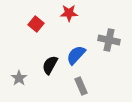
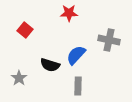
red square: moved 11 px left, 6 px down
black semicircle: rotated 102 degrees counterclockwise
gray rectangle: moved 3 px left; rotated 24 degrees clockwise
